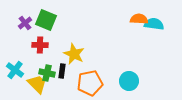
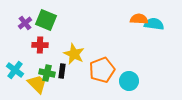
orange pentagon: moved 12 px right, 13 px up; rotated 10 degrees counterclockwise
